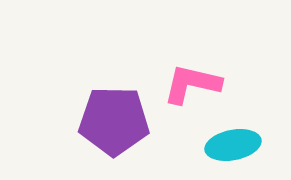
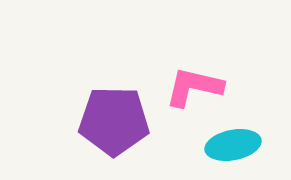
pink L-shape: moved 2 px right, 3 px down
